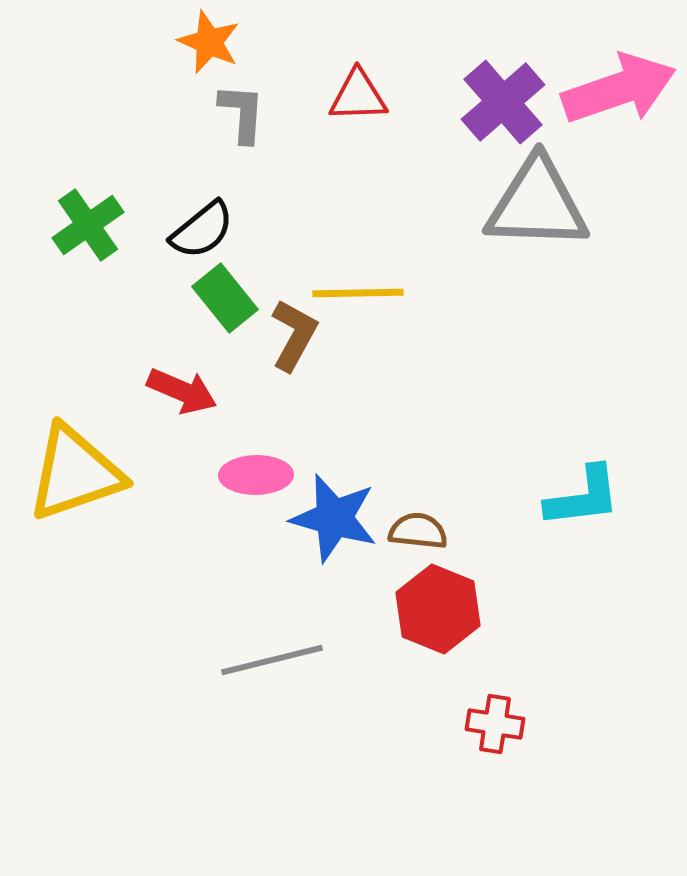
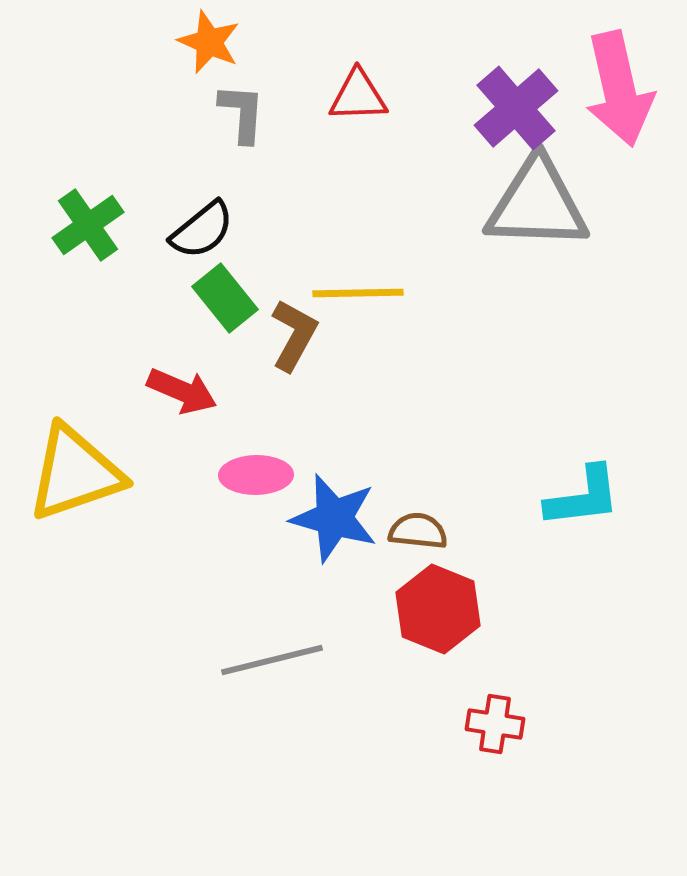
pink arrow: rotated 96 degrees clockwise
purple cross: moved 13 px right, 6 px down
